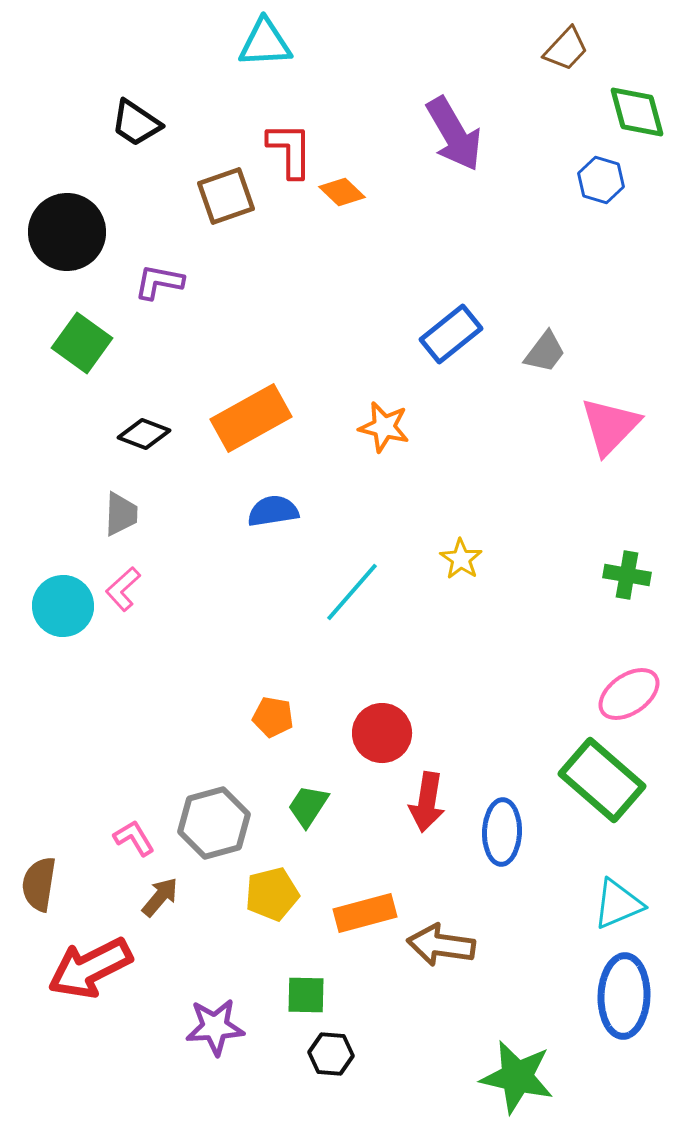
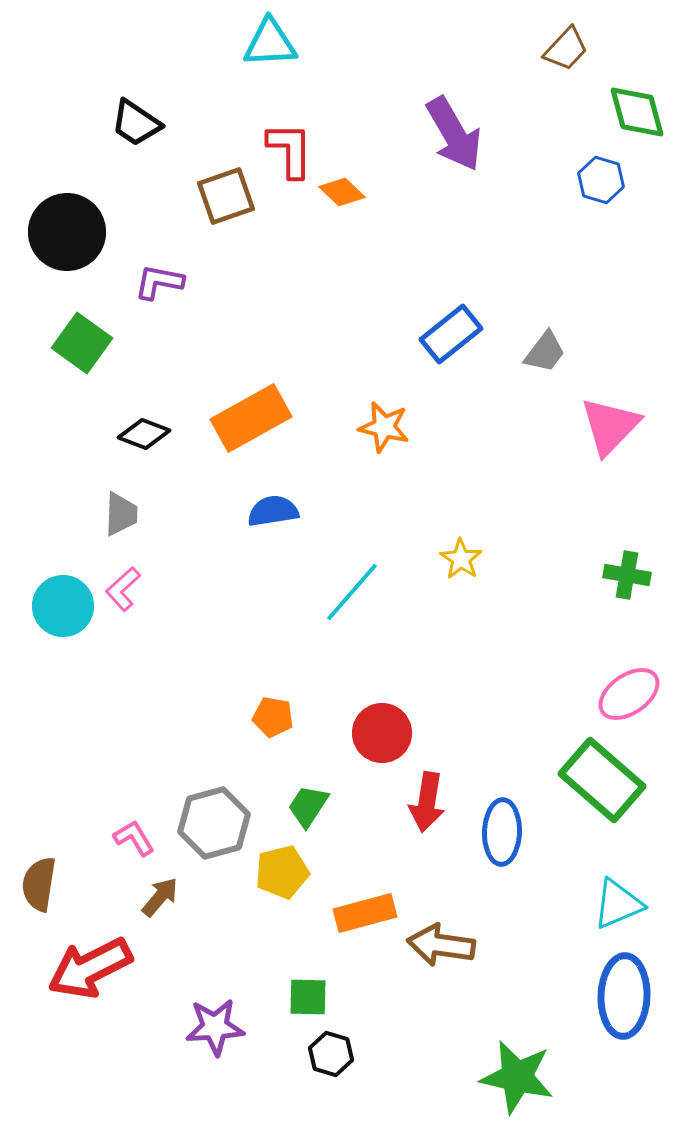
cyan triangle at (265, 43): moved 5 px right
yellow pentagon at (272, 894): moved 10 px right, 22 px up
green square at (306, 995): moved 2 px right, 2 px down
black hexagon at (331, 1054): rotated 12 degrees clockwise
